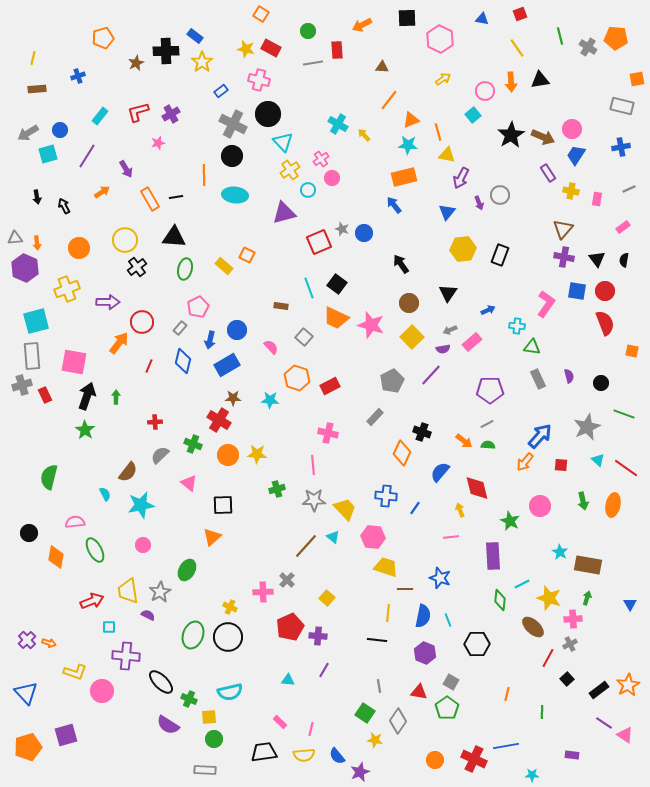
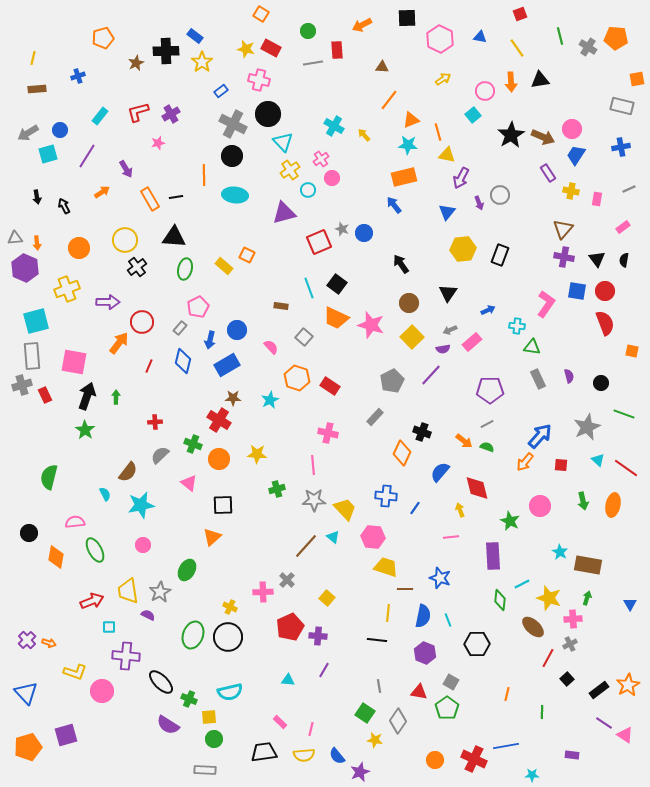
blue triangle at (482, 19): moved 2 px left, 18 px down
cyan cross at (338, 124): moved 4 px left, 2 px down
red rectangle at (330, 386): rotated 60 degrees clockwise
cyan star at (270, 400): rotated 30 degrees counterclockwise
green semicircle at (488, 445): moved 1 px left, 2 px down; rotated 16 degrees clockwise
orange circle at (228, 455): moved 9 px left, 4 px down
